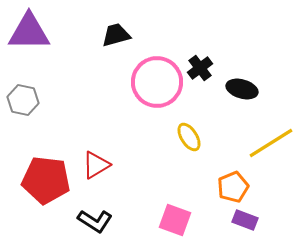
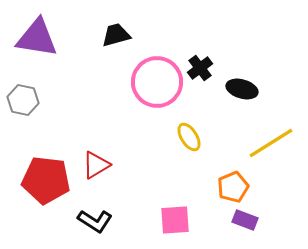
purple triangle: moved 8 px right, 6 px down; rotated 9 degrees clockwise
pink square: rotated 24 degrees counterclockwise
